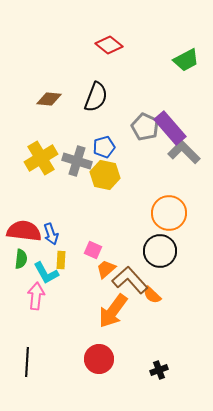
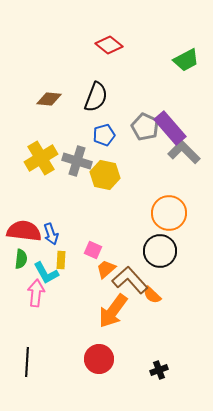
blue pentagon: moved 12 px up
pink arrow: moved 3 px up
